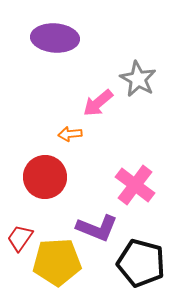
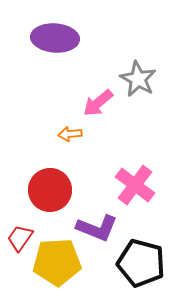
red circle: moved 5 px right, 13 px down
